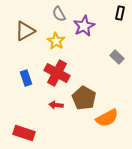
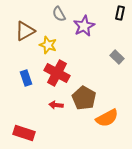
yellow star: moved 8 px left, 4 px down; rotated 12 degrees counterclockwise
